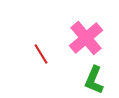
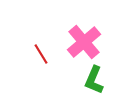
pink cross: moved 2 px left, 4 px down
